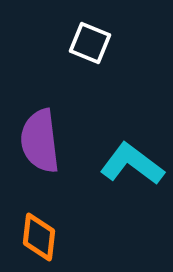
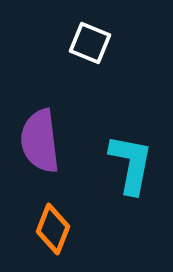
cyan L-shape: moved 1 px left; rotated 64 degrees clockwise
orange diamond: moved 14 px right, 8 px up; rotated 15 degrees clockwise
